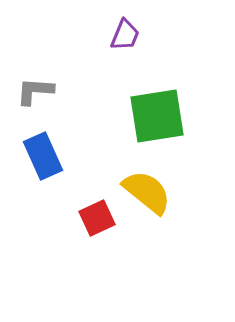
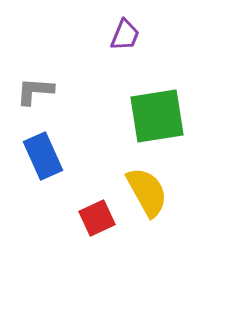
yellow semicircle: rotated 22 degrees clockwise
